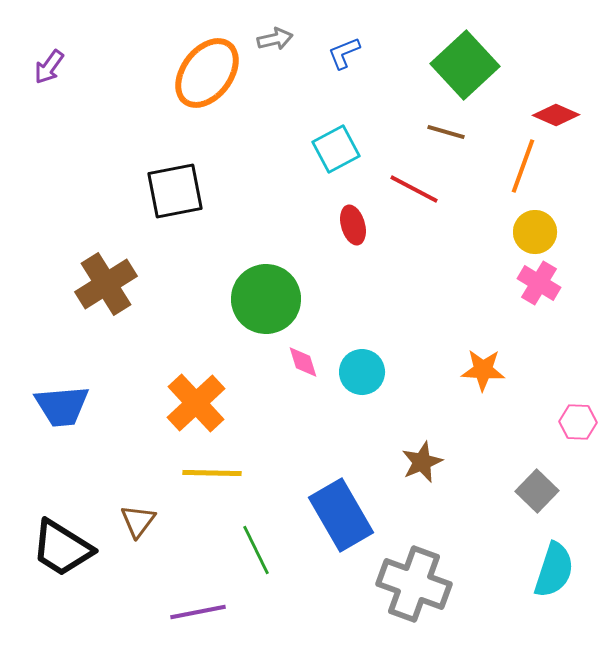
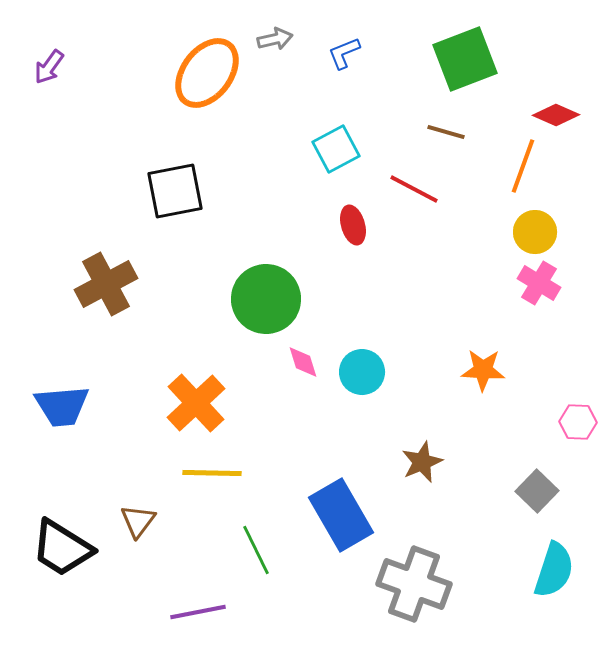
green square: moved 6 px up; rotated 22 degrees clockwise
brown cross: rotated 4 degrees clockwise
